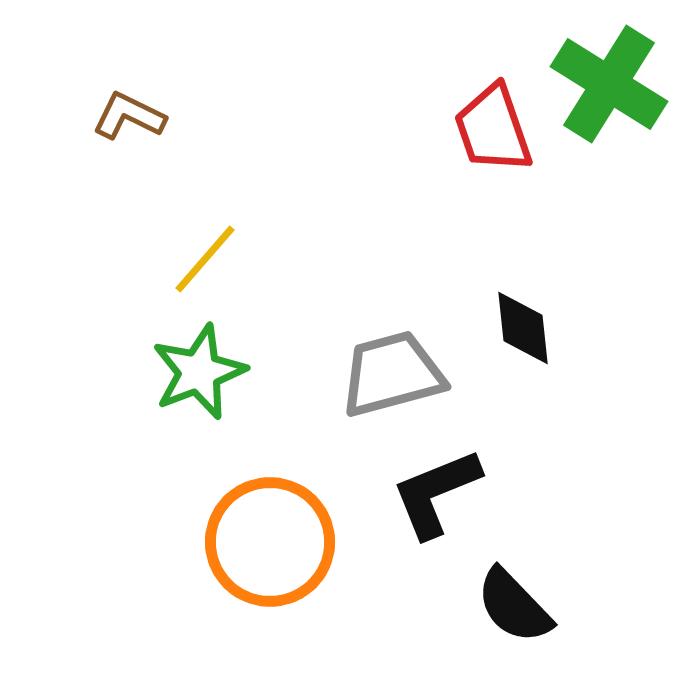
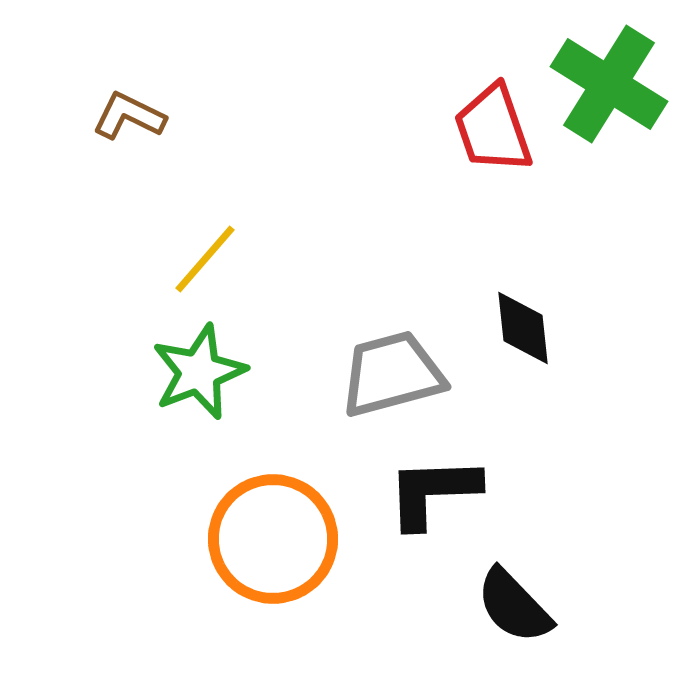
black L-shape: moved 3 px left, 1 px up; rotated 20 degrees clockwise
orange circle: moved 3 px right, 3 px up
